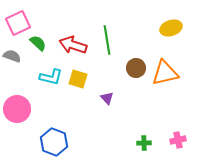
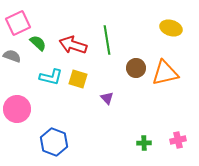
yellow ellipse: rotated 35 degrees clockwise
